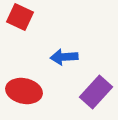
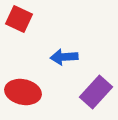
red square: moved 1 px left, 2 px down
red ellipse: moved 1 px left, 1 px down
